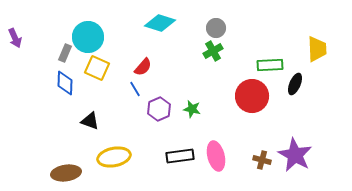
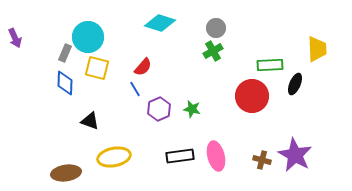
yellow square: rotated 10 degrees counterclockwise
